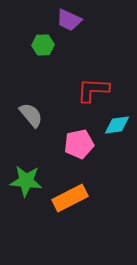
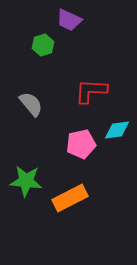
green hexagon: rotated 15 degrees counterclockwise
red L-shape: moved 2 px left, 1 px down
gray semicircle: moved 11 px up
cyan diamond: moved 5 px down
pink pentagon: moved 2 px right
